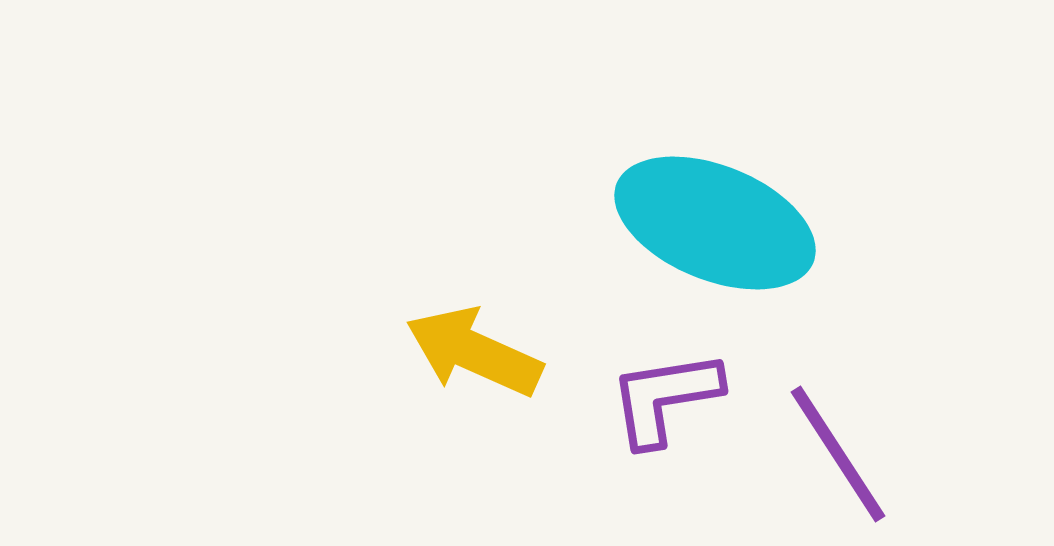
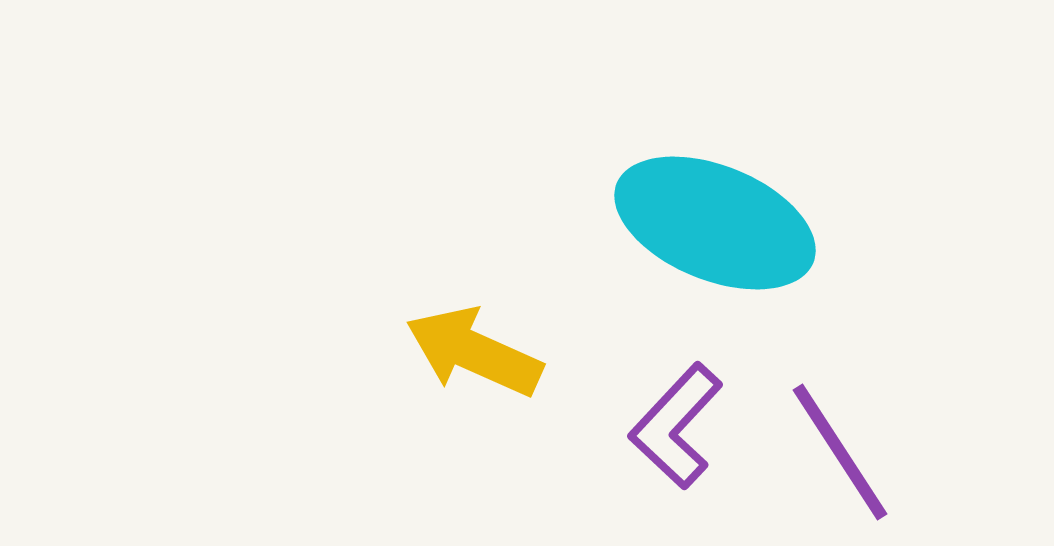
purple L-shape: moved 11 px right, 28 px down; rotated 38 degrees counterclockwise
purple line: moved 2 px right, 2 px up
